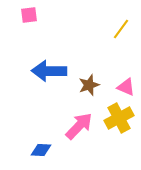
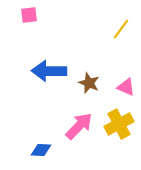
brown star: moved 2 px up; rotated 30 degrees counterclockwise
yellow cross: moved 6 px down
